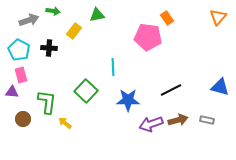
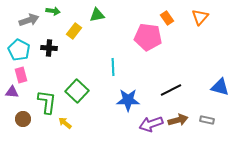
orange triangle: moved 18 px left
green square: moved 9 px left
